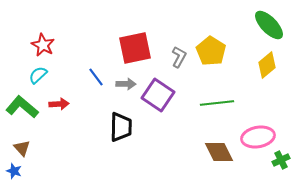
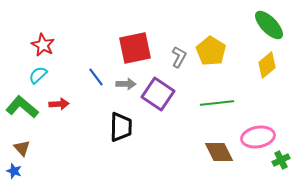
purple square: moved 1 px up
